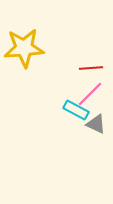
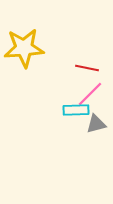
red line: moved 4 px left; rotated 15 degrees clockwise
cyan rectangle: rotated 30 degrees counterclockwise
gray triangle: rotated 40 degrees counterclockwise
